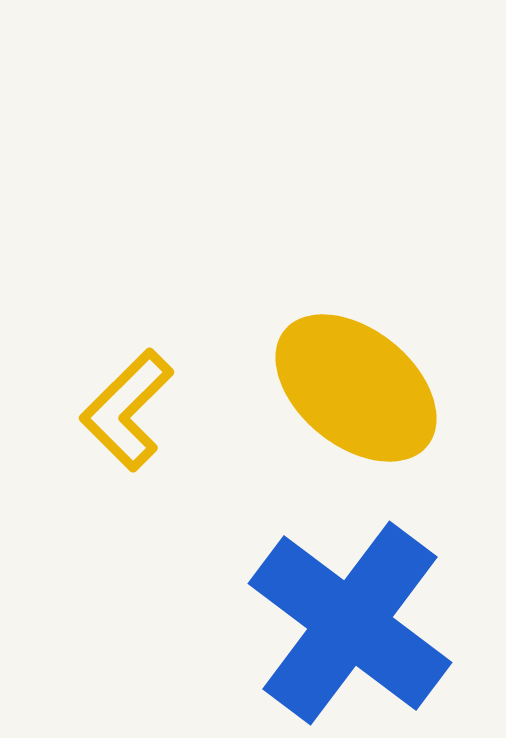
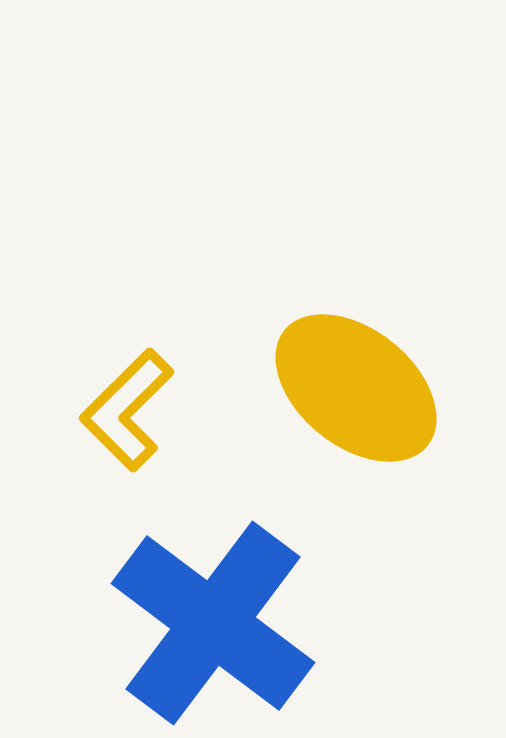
blue cross: moved 137 px left
